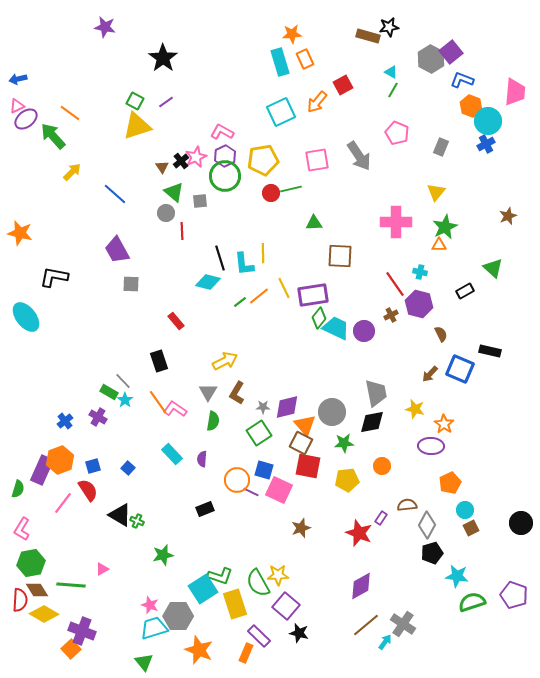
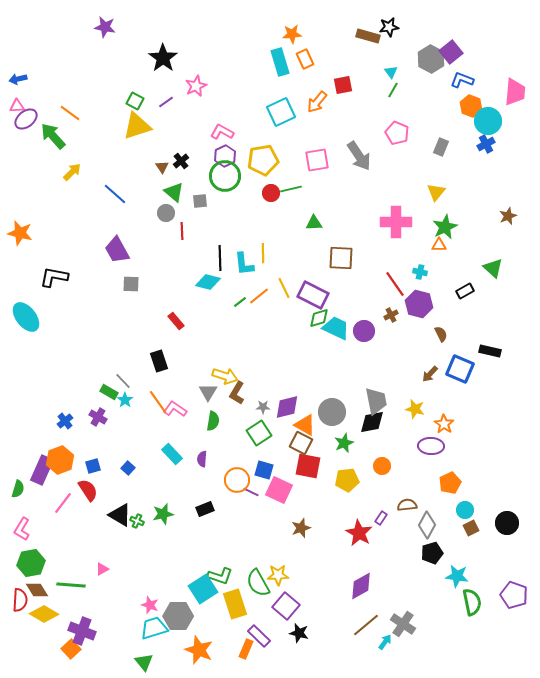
cyan triangle at (391, 72): rotated 24 degrees clockwise
red square at (343, 85): rotated 18 degrees clockwise
pink triangle at (17, 106): rotated 21 degrees clockwise
pink star at (196, 157): moved 71 px up
brown square at (340, 256): moved 1 px right, 2 px down
black line at (220, 258): rotated 15 degrees clockwise
purple rectangle at (313, 295): rotated 36 degrees clockwise
green diamond at (319, 318): rotated 35 degrees clockwise
yellow arrow at (225, 361): moved 15 px down; rotated 45 degrees clockwise
gray trapezoid at (376, 393): moved 8 px down
orange triangle at (305, 425): rotated 20 degrees counterclockwise
green star at (344, 443): rotated 18 degrees counterclockwise
black circle at (521, 523): moved 14 px left
red star at (359, 533): rotated 8 degrees clockwise
green star at (163, 555): moved 41 px up
green semicircle at (472, 602): rotated 96 degrees clockwise
orange rectangle at (246, 653): moved 4 px up
